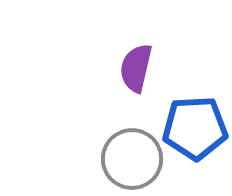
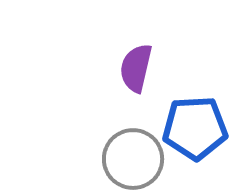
gray circle: moved 1 px right
